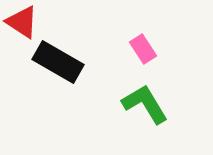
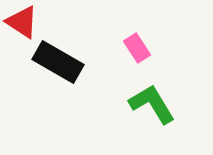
pink rectangle: moved 6 px left, 1 px up
green L-shape: moved 7 px right
